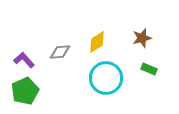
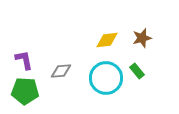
yellow diamond: moved 10 px right, 2 px up; rotated 25 degrees clockwise
gray diamond: moved 1 px right, 19 px down
purple L-shape: rotated 30 degrees clockwise
green rectangle: moved 12 px left, 2 px down; rotated 28 degrees clockwise
green pentagon: rotated 28 degrees clockwise
